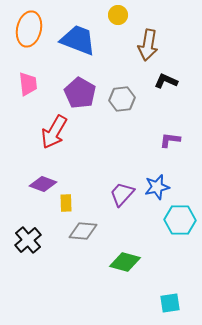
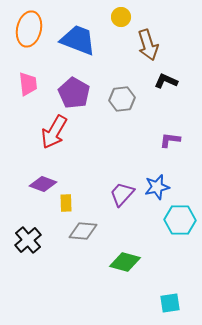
yellow circle: moved 3 px right, 2 px down
brown arrow: rotated 28 degrees counterclockwise
purple pentagon: moved 6 px left
